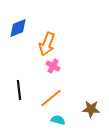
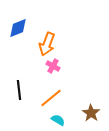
brown star: moved 4 px down; rotated 30 degrees clockwise
cyan semicircle: rotated 16 degrees clockwise
